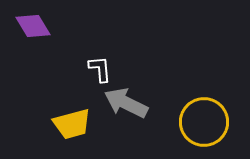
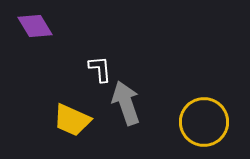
purple diamond: moved 2 px right
gray arrow: rotated 45 degrees clockwise
yellow trapezoid: moved 4 px up; rotated 39 degrees clockwise
